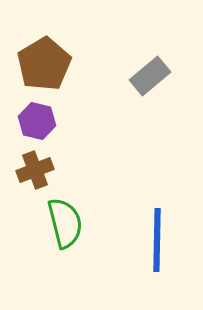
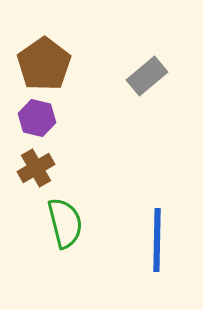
brown pentagon: rotated 4 degrees counterclockwise
gray rectangle: moved 3 px left
purple hexagon: moved 3 px up
brown cross: moved 1 px right, 2 px up; rotated 9 degrees counterclockwise
